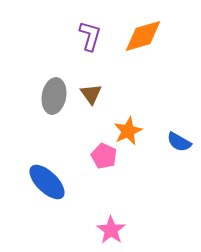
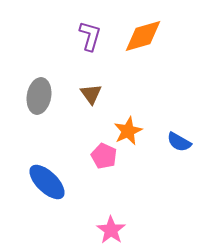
gray ellipse: moved 15 px left
